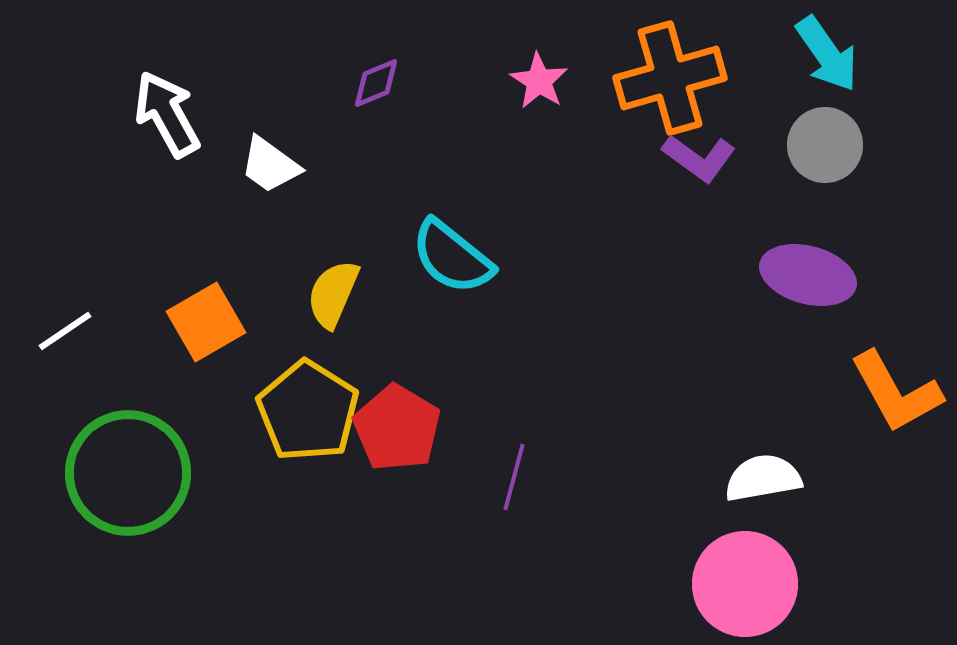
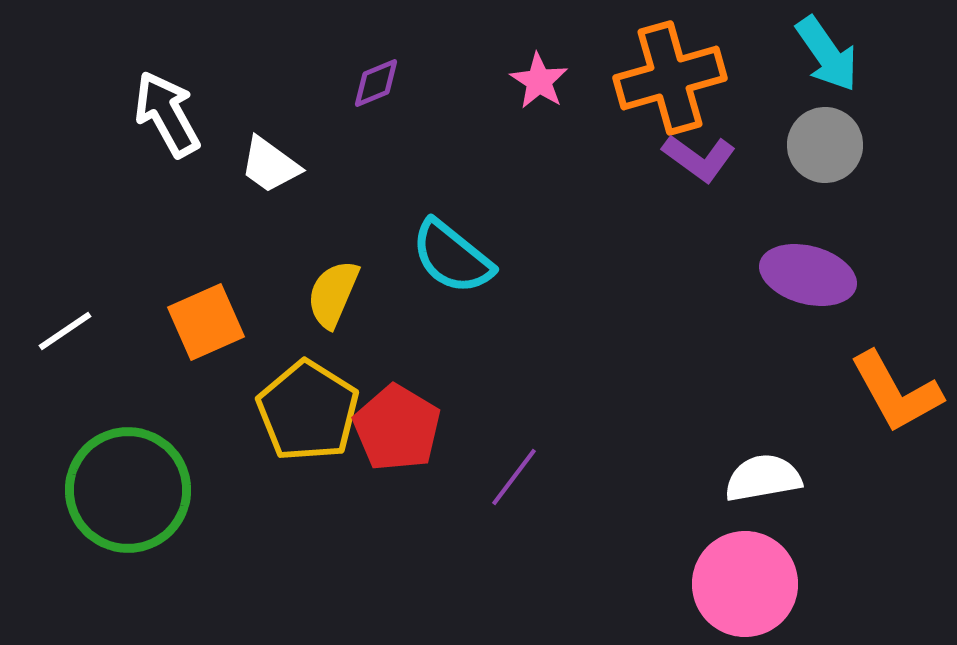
orange square: rotated 6 degrees clockwise
green circle: moved 17 px down
purple line: rotated 22 degrees clockwise
